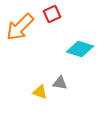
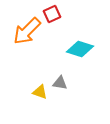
orange arrow: moved 7 px right, 4 px down
